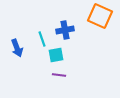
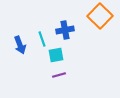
orange square: rotated 20 degrees clockwise
blue arrow: moved 3 px right, 3 px up
purple line: rotated 24 degrees counterclockwise
